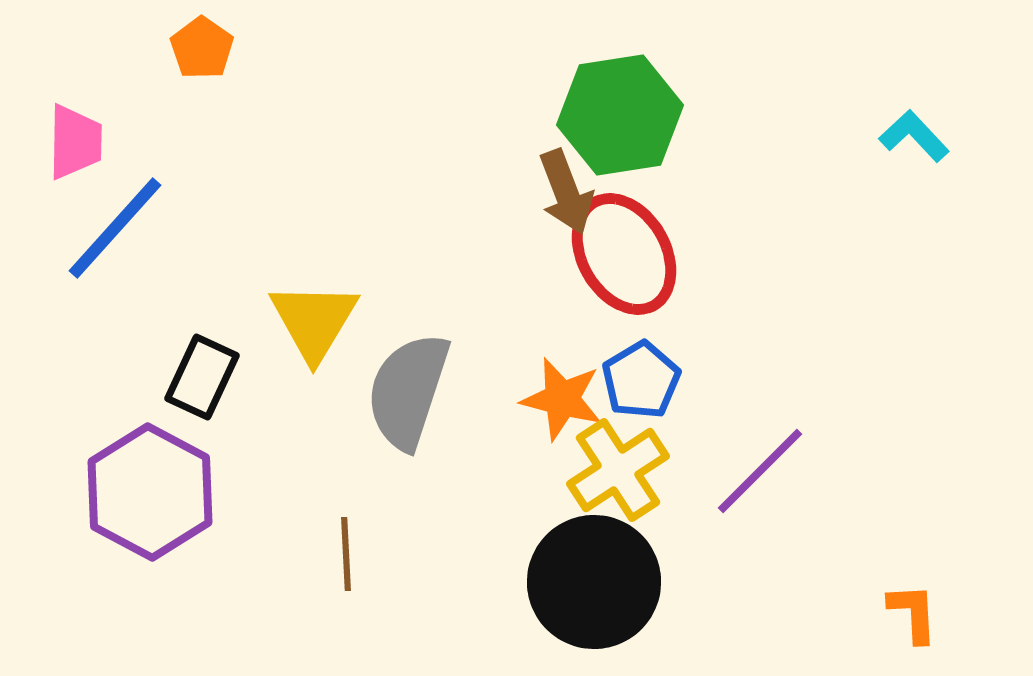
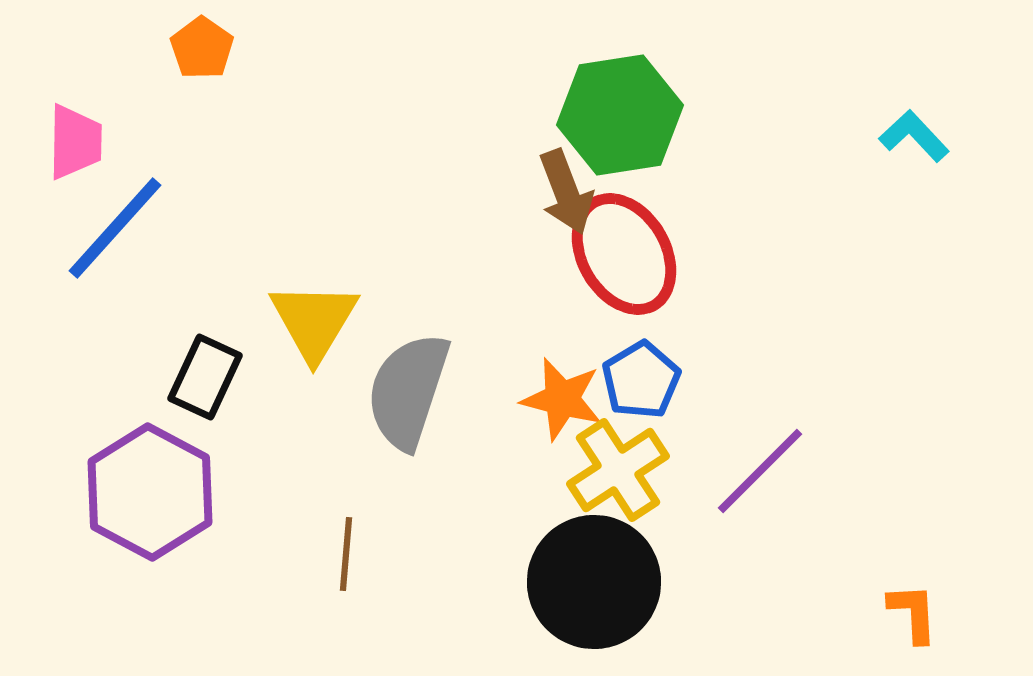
black rectangle: moved 3 px right
brown line: rotated 8 degrees clockwise
